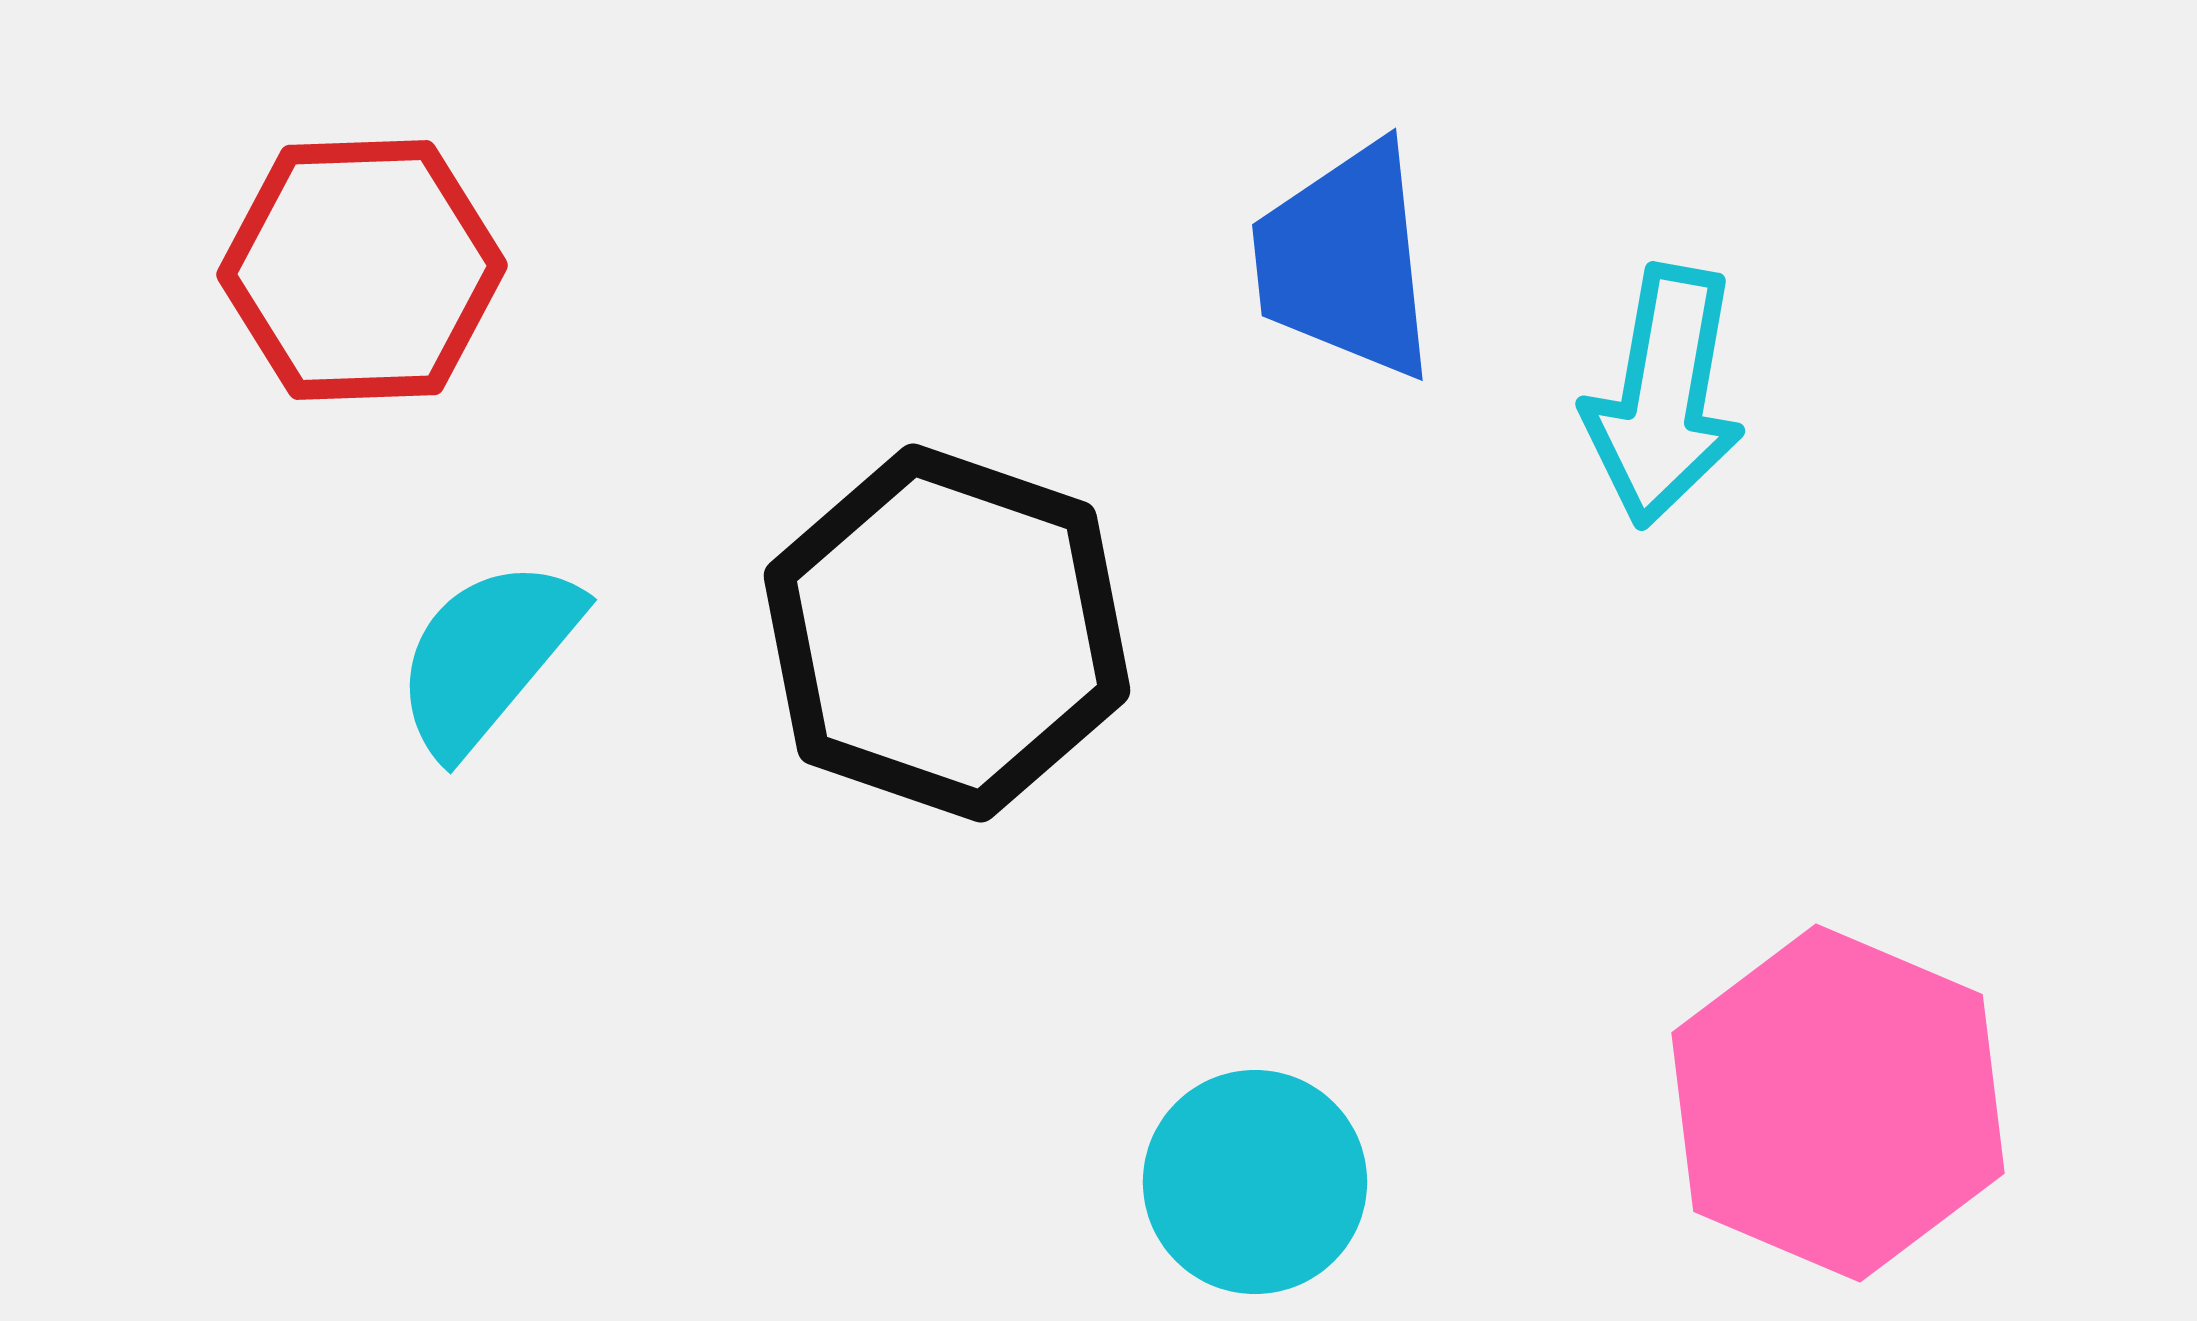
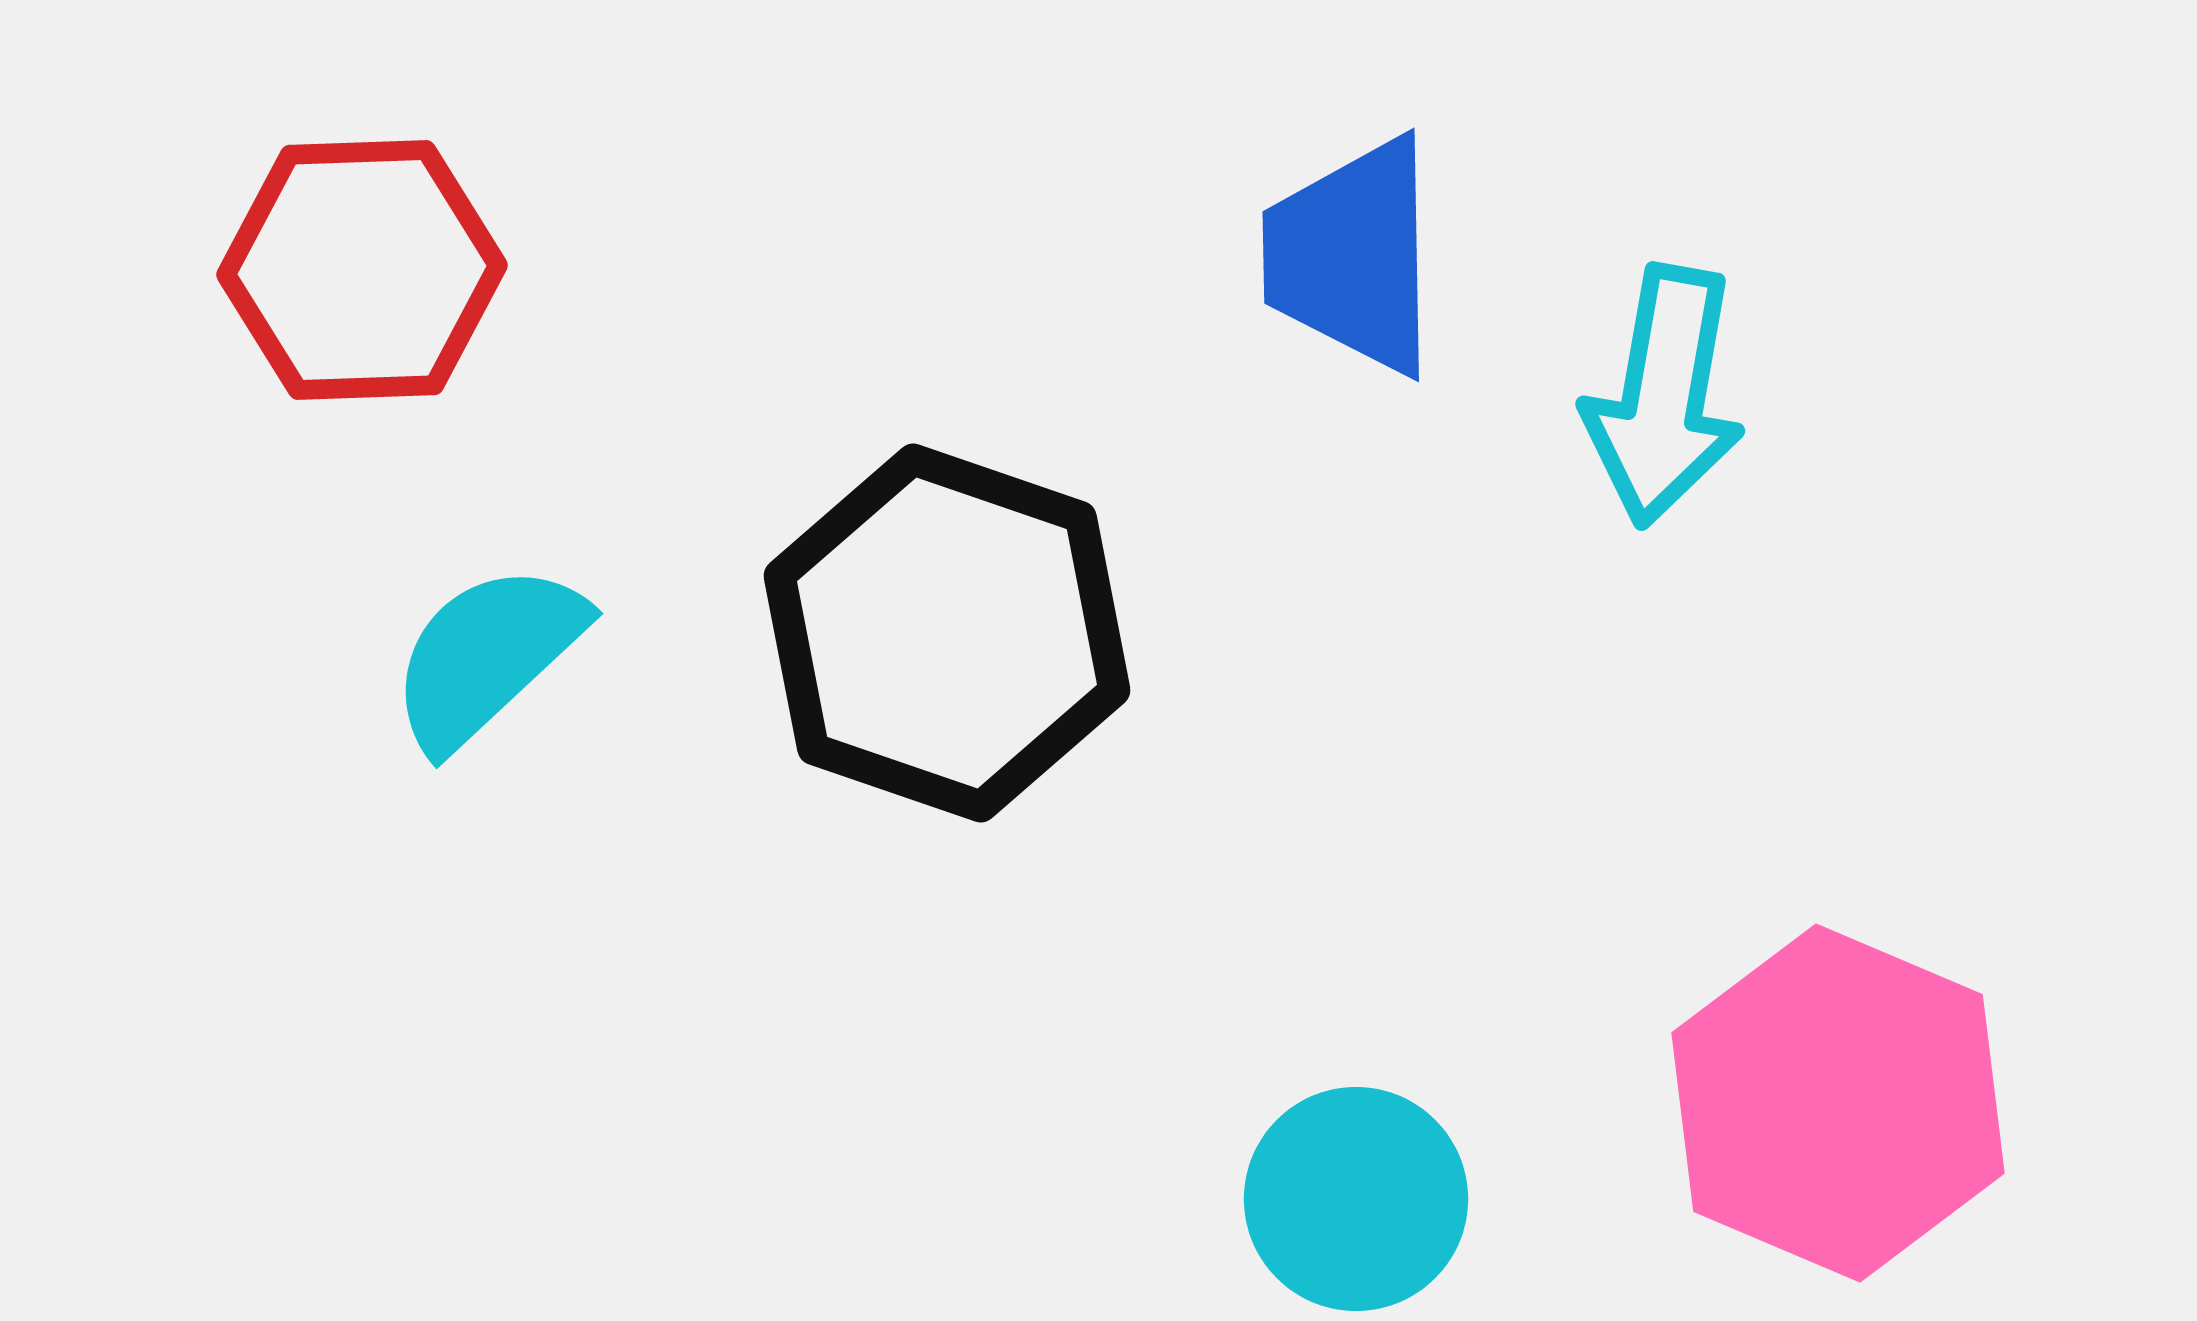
blue trapezoid: moved 7 px right, 5 px up; rotated 5 degrees clockwise
cyan semicircle: rotated 7 degrees clockwise
cyan circle: moved 101 px right, 17 px down
